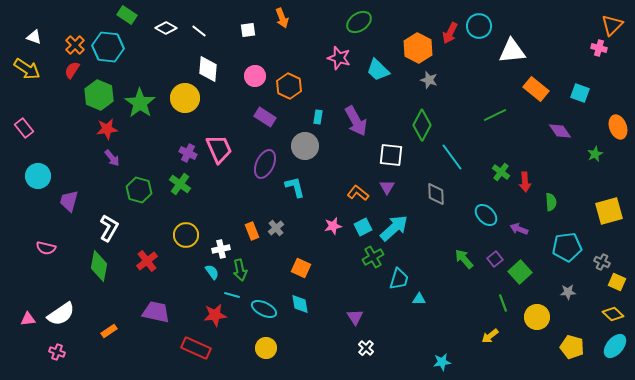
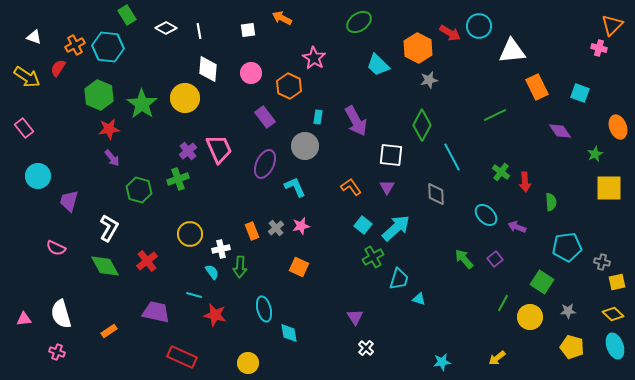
green rectangle at (127, 15): rotated 24 degrees clockwise
orange arrow at (282, 18): rotated 138 degrees clockwise
white line at (199, 31): rotated 42 degrees clockwise
red arrow at (450, 33): rotated 85 degrees counterclockwise
orange cross at (75, 45): rotated 18 degrees clockwise
pink star at (339, 58): moved 25 px left; rotated 15 degrees clockwise
yellow arrow at (27, 69): moved 8 px down
red semicircle at (72, 70): moved 14 px left, 2 px up
cyan trapezoid at (378, 70): moved 5 px up
pink circle at (255, 76): moved 4 px left, 3 px up
gray star at (429, 80): rotated 30 degrees counterclockwise
orange rectangle at (536, 89): moved 1 px right, 2 px up; rotated 25 degrees clockwise
green star at (140, 103): moved 2 px right, 1 px down
purple rectangle at (265, 117): rotated 20 degrees clockwise
red star at (107, 129): moved 2 px right
purple cross at (188, 153): moved 2 px up; rotated 24 degrees clockwise
cyan line at (452, 157): rotated 8 degrees clockwise
green cross at (180, 184): moved 2 px left, 5 px up; rotated 35 degrees clockwise
cyan L-shape at (295, 187): rotated 10 degrees counterclockwise
orange L-shape at (358, 193): moved 7 px left, 6 px up; rotated 15 degrees clockwise
yellow square at (609, 211): moved 23 px up; rotated 16 degrees clockwise
pink star at (333, 226): moved 32 px left
cyan square at (363, 227): moved 2 px up; rotated 24 degrees counterclockwise
cyan arrow at (394, 228): moved 2 px right
purple arrow at (519, 229): moved 2 px left, 2 px up
yellow circle at (186, 235): moved 4 px right, 1 px up
pink semicircle at (46, 248): moved 10 px right; rotated 12 degrees clockwise
gray cross at (602, 262): rotated 14 degrees counterclockwise
green diamond at (99, 266): moved 6 px right; rotated 40 degrees counterclockwise
orange square at (301, 268): moved 2 px left, 1 px up
green arrow at (240, 270): moved 3 px up; rotated 15 degrees clockwise
green square at (520, 272): moved 22 px right, 10 px down; rotated 15 degrees counterclockwise
yellow square at (617, 282): rotated 36 degrees counterclockwise
gray star at (568, 292): moved 19 px down
cyan line at (232, 295): moved 38 px left
cyan triangle at (419, 299): rotated 16 degrees clockwise
green line at (503, 303): rotated 48 degrees clockwise
cyan diamond at (300, 304): moved 11 px left, 29 px down
cyan ellipse at (264, 309): rotated 50 degrees clockwise
white semicircle at (61, 314): rotated 108 degrees clockwise
red star at (215, 315): rotated 20 degrees clockwise
yellow circle at (537, 317): moved 7 px left
pink triangle at (28, 319): moved 4 px left
yellow arrow at (490, 336): moved 7 px right, 22 px down
cyan ellipse at (615, 346): rotated 60 degrees counterclockwise
red rectangle at (196, 348): moved 14 px left, 9 px down
yellow circle at (266, 348): moved 18 px left, 15 px down
